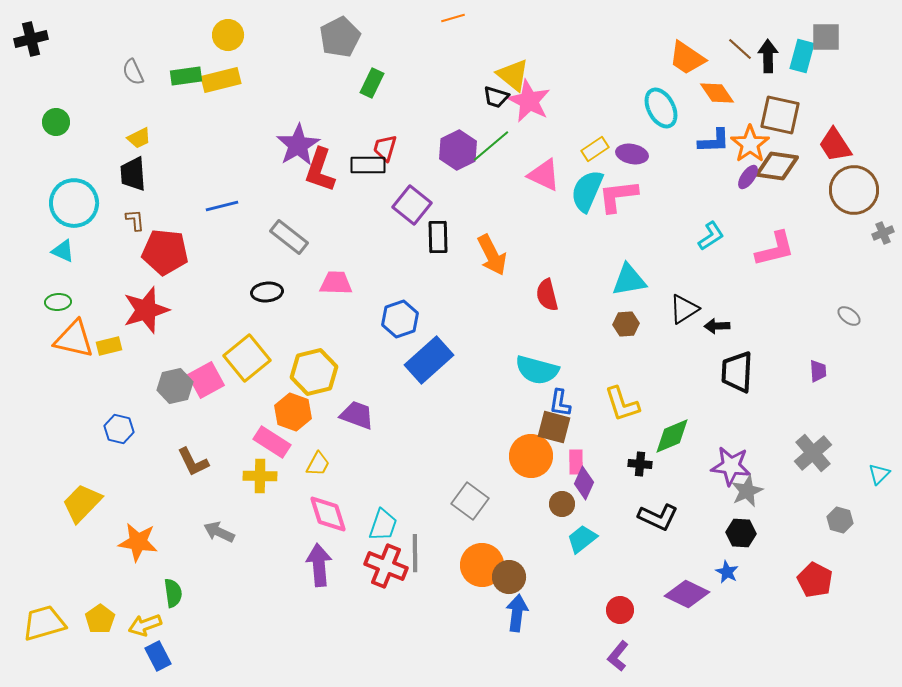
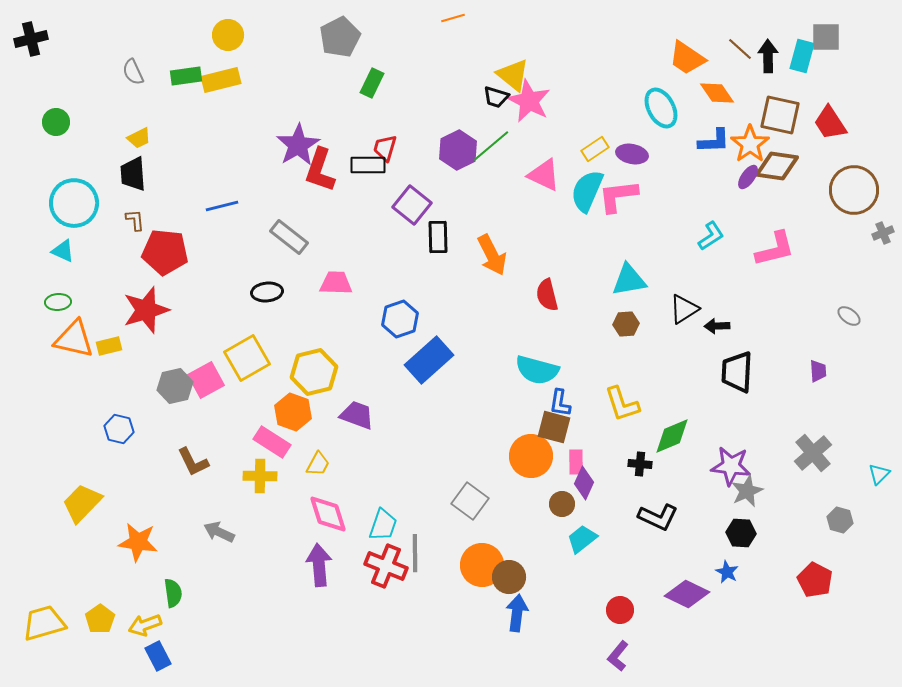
red trapezoid at (835, 145): moved 5 px left, 22 px up
yellow square at (247, 358): rotated 9 degrees clockwise
